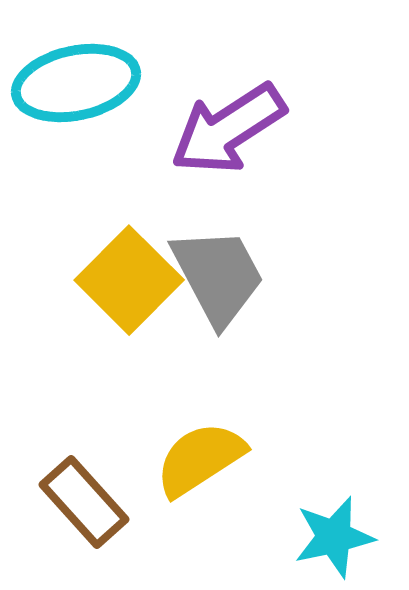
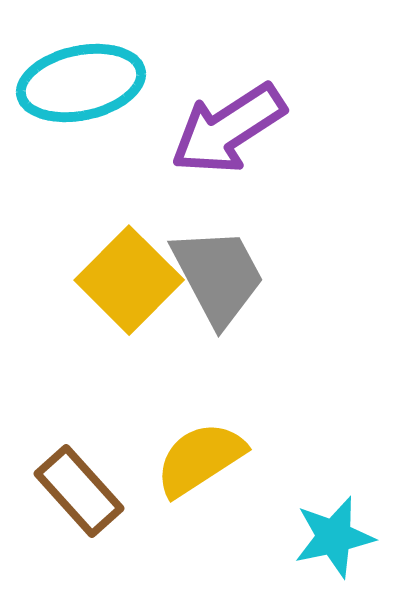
cyan ellipse: moved 5 px right
brown rectangle: moved 5 px left, 11 px up
